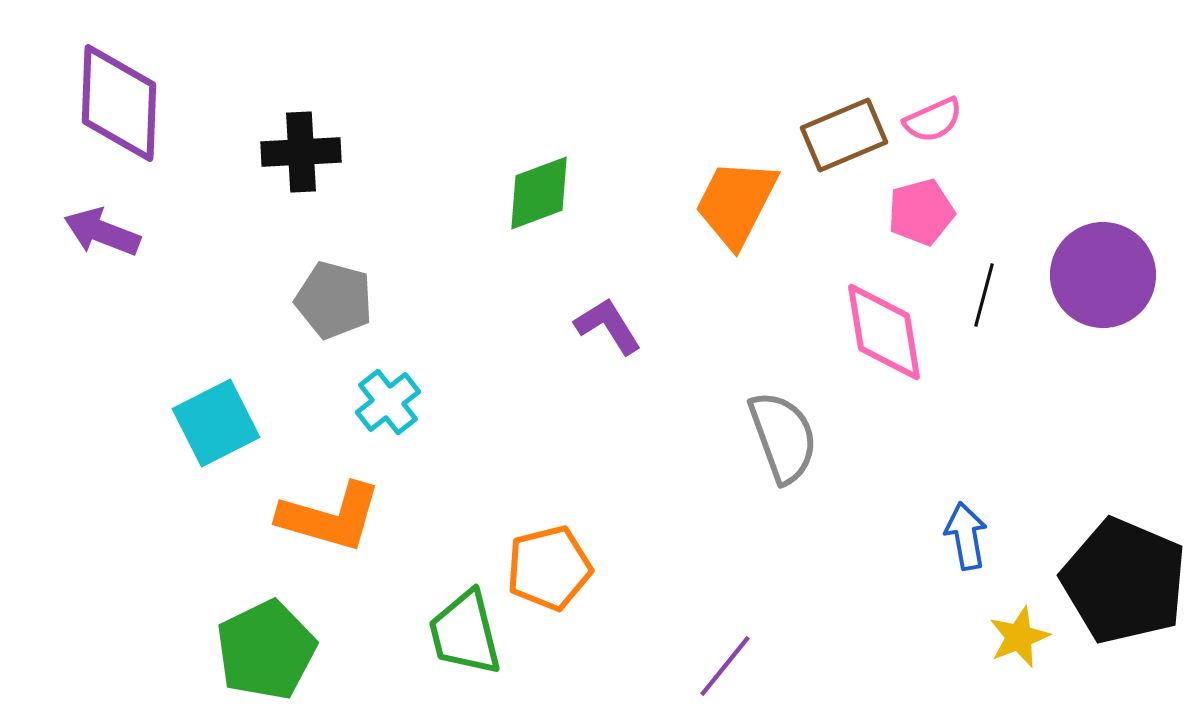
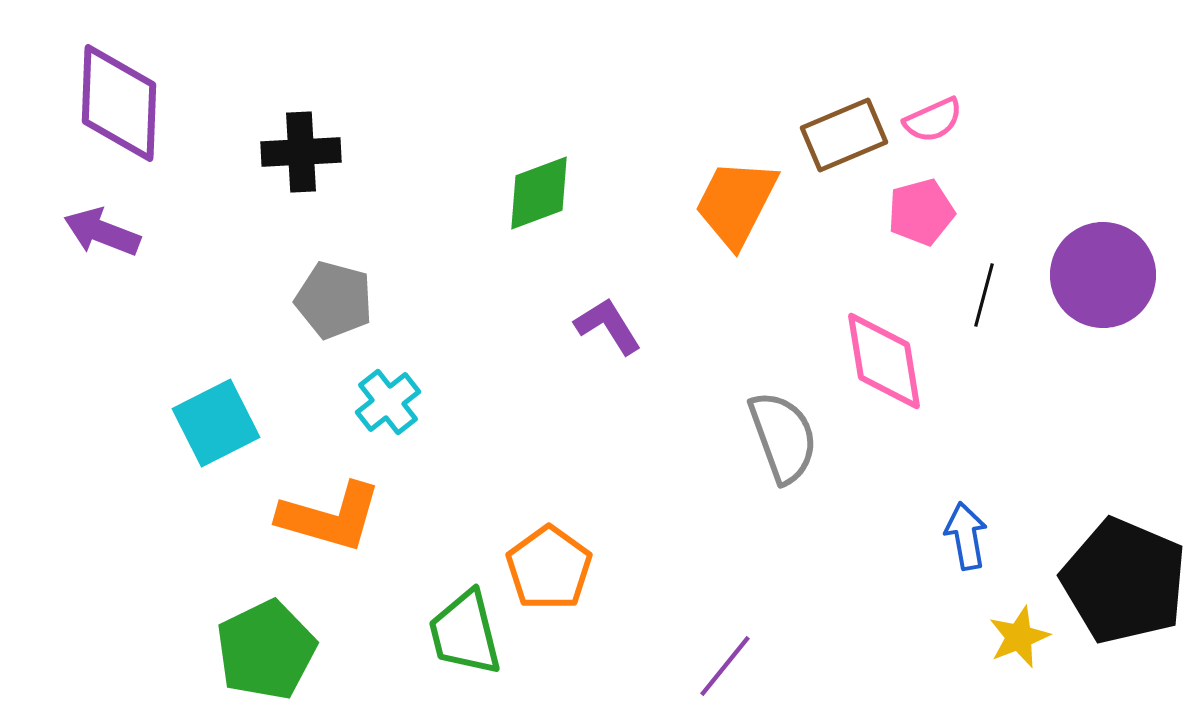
pink diamond: moved 29 px down
orange pentagon: rotated 22 degrees counterclockwise
